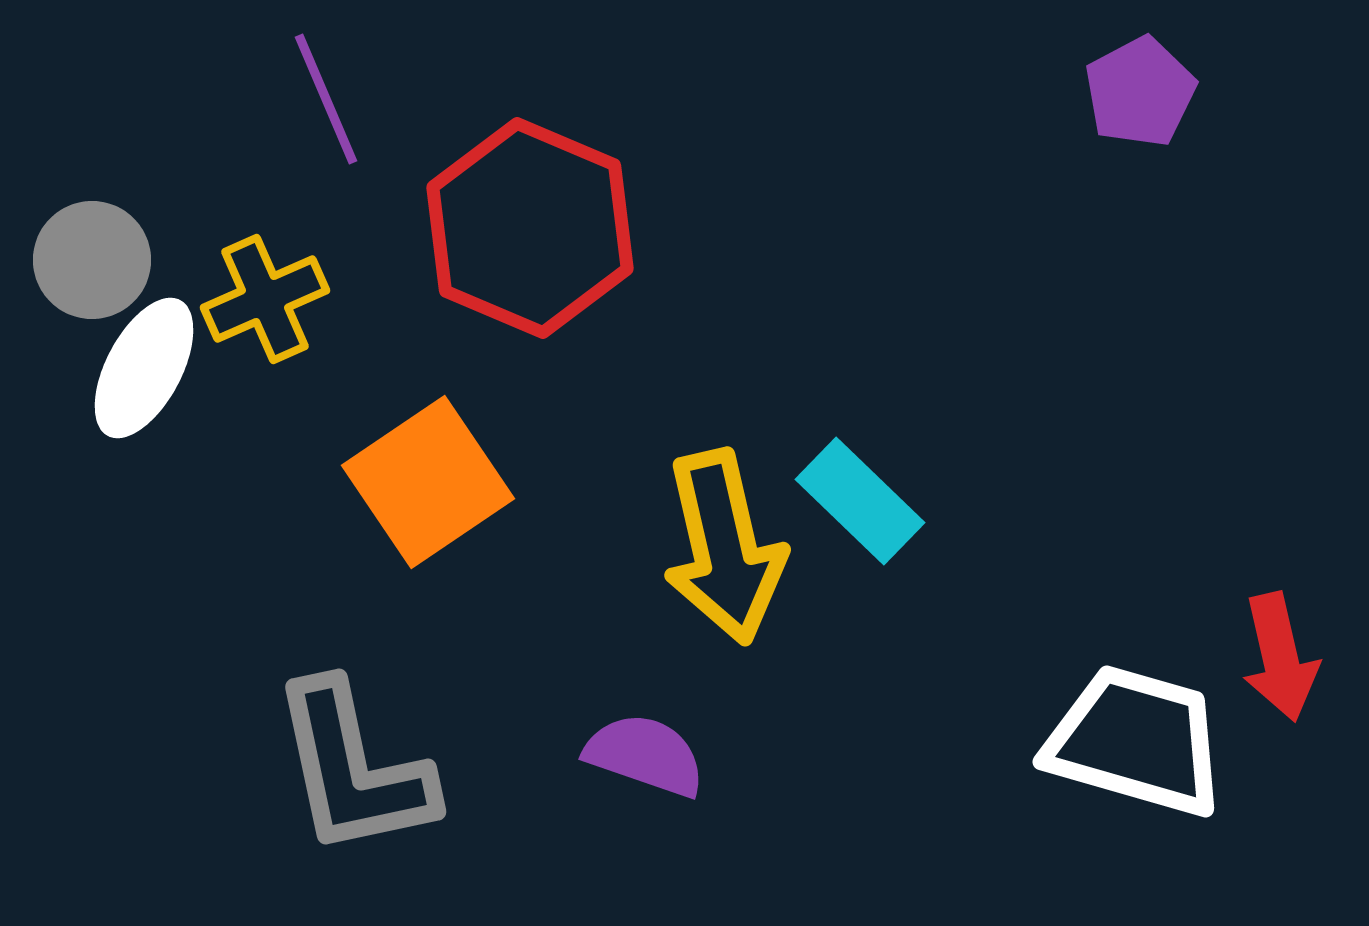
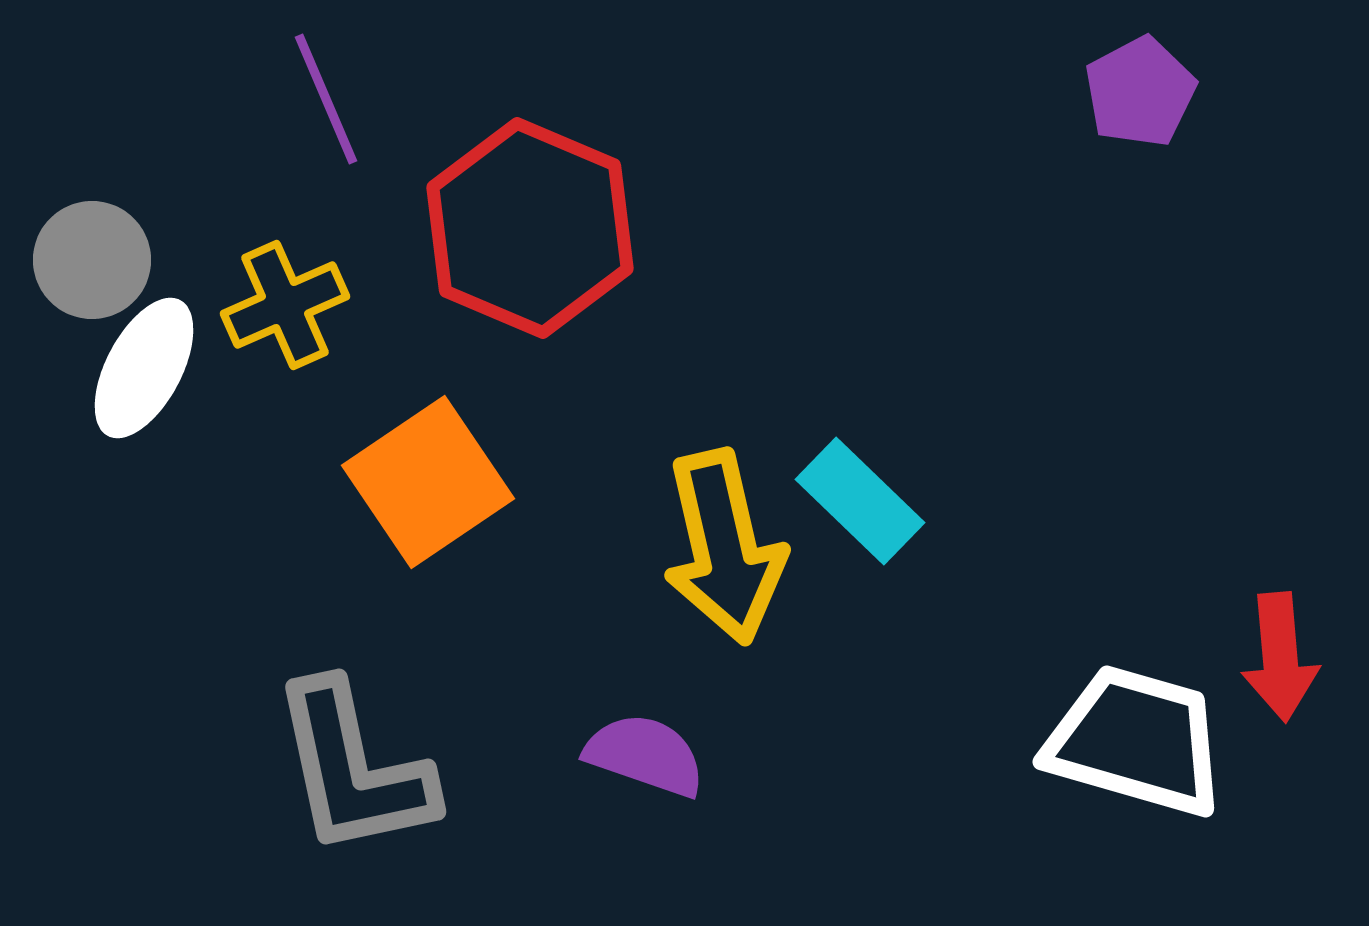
yellow cross: moved 20 px right, 6 px down
red arrow: rotated 8 degrees clockwise
